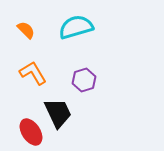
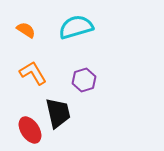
orange semicircle: rotated 12 degrees counterclockwise
black trapezoid: rotated 12 degrees clockwise
red ellipse: moved 1 px left, 2 px up
